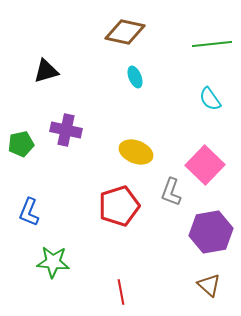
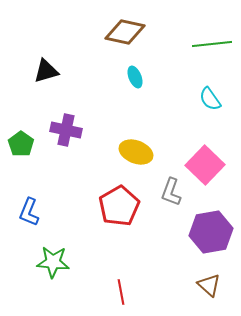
green pentagon: rotated 25 degrees counterclockwise
red pentagon: rotated 12 degrees counterclockwise
